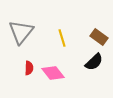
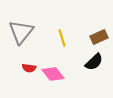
brown rectangle: rotated 60 degrees counterclockwise
red semicircle: rotated 96 degrees clockwise
pink diamond: moved 1 px down
